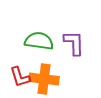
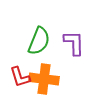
green semicircle: rotated 104 degrees clockwise
